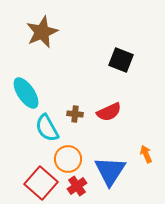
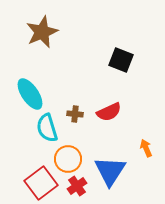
cyan ellipse: moved 4 px right, 1 px down
cyan semicircle: rotated 12 degrees clockwise
orange arrow: moved 6 px up
red square: rotated 12 degrees clockwise
